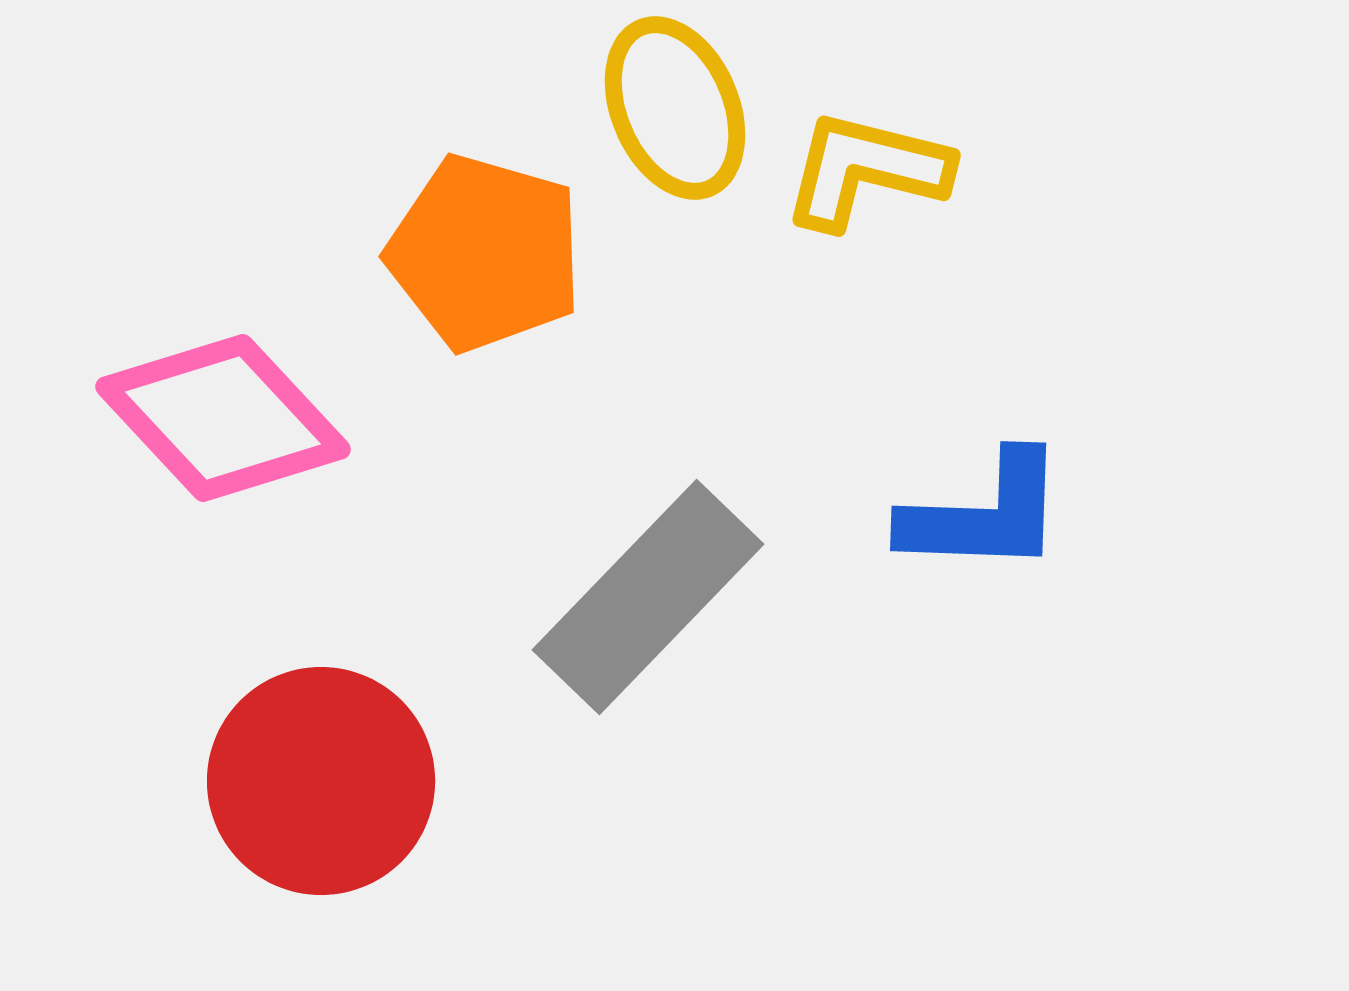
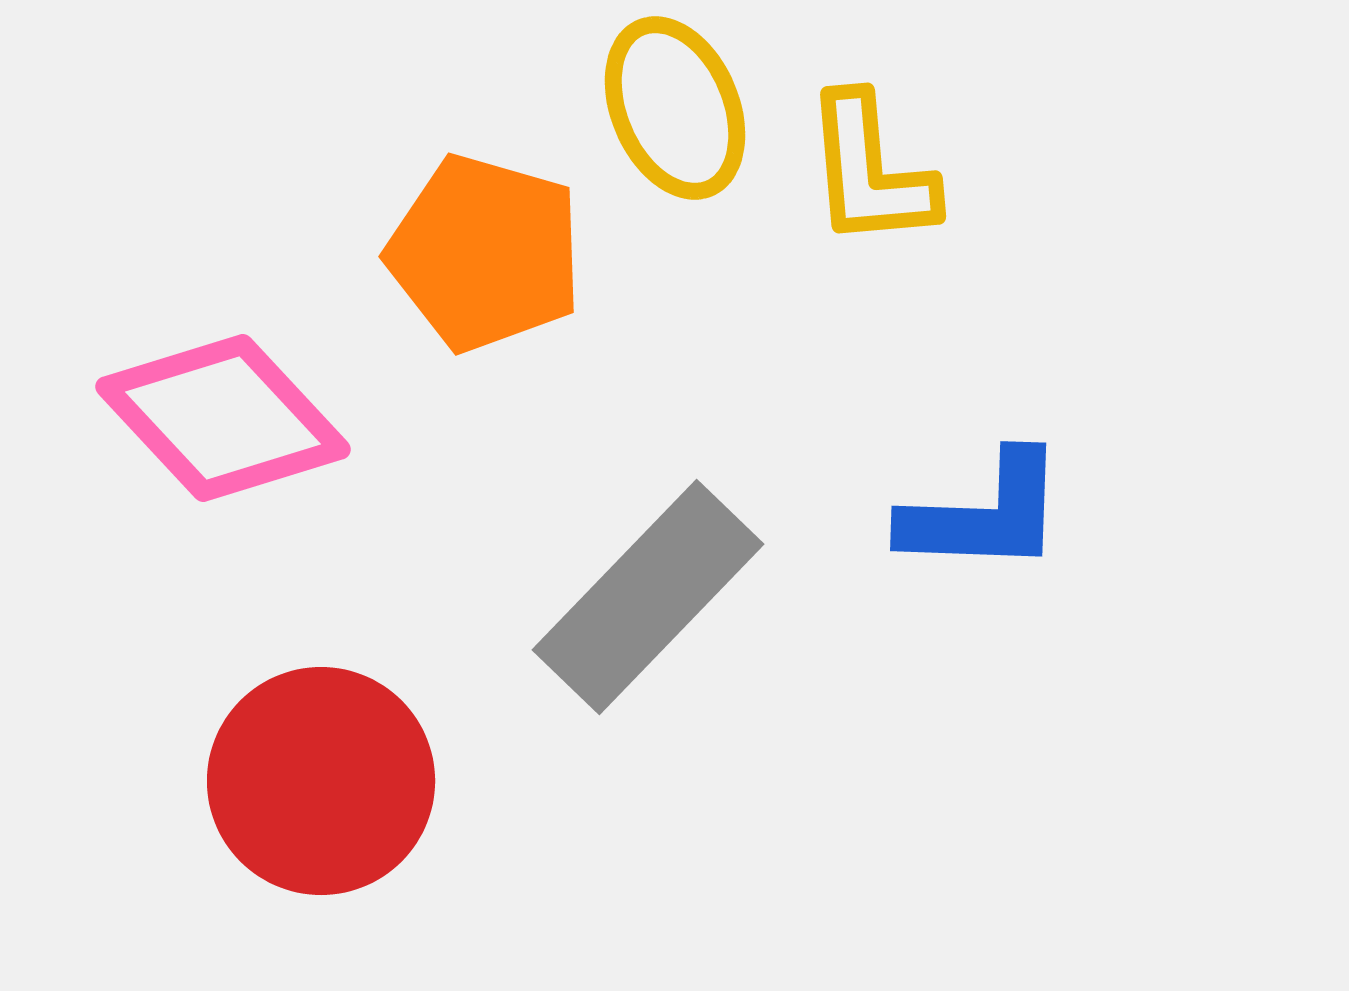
yellow L-shape: moved 4 px right, 1 px down; rotated 109 degrees counterclockwise
